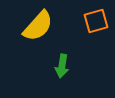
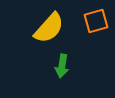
yellow semicircle: moved 11 px right, 2 px down
